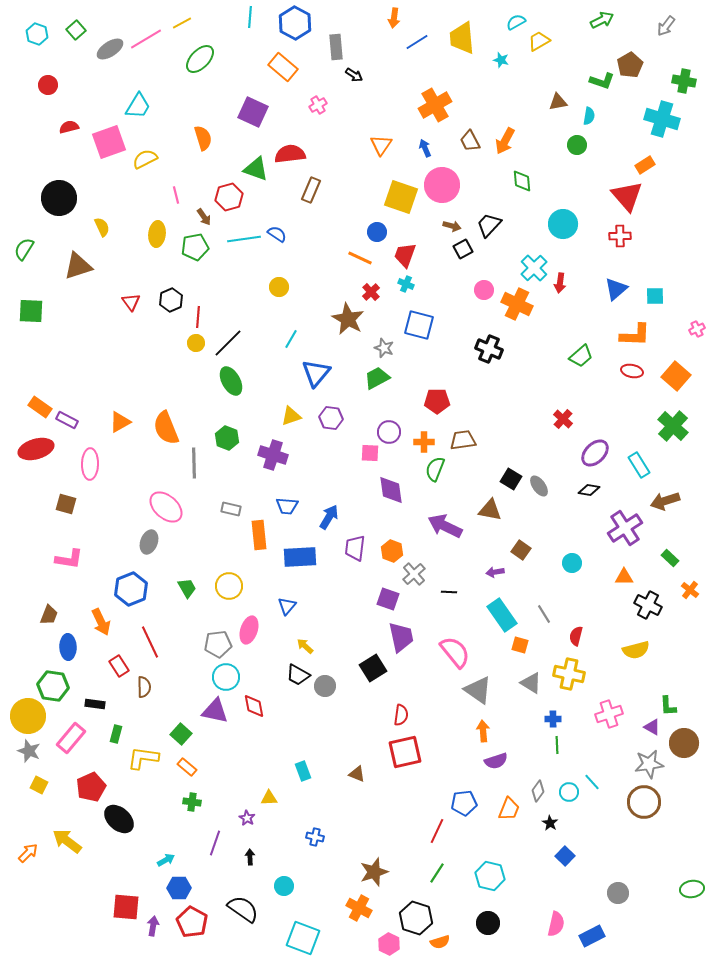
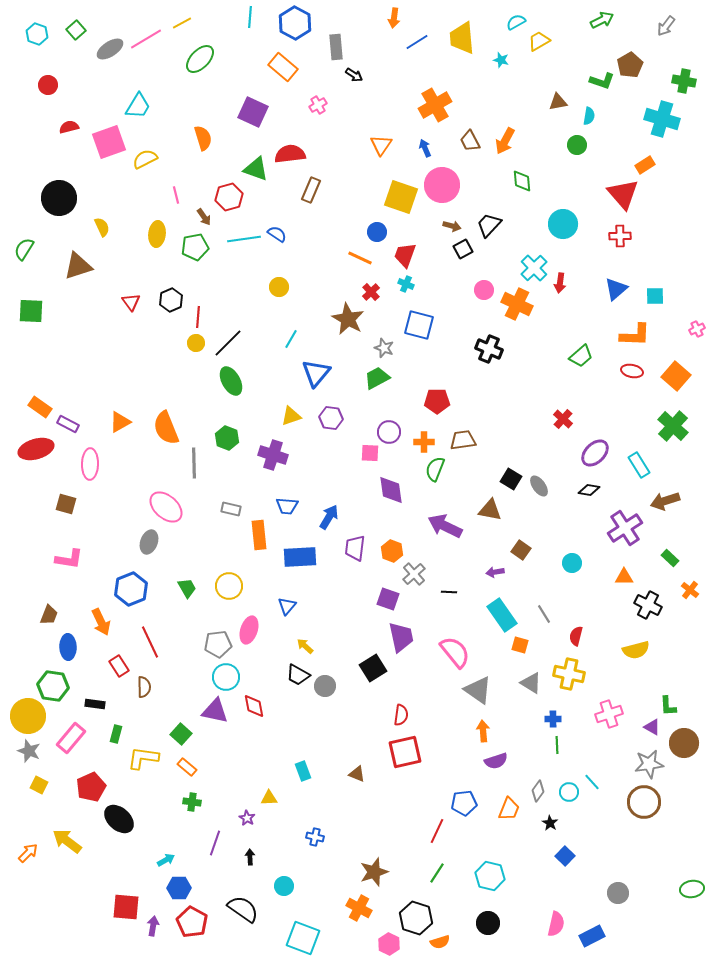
red triangle at (627, 196): moved 4 px left, 2 px up
purple rectangle at (67, 420): moved 1 px right, 4 px down
